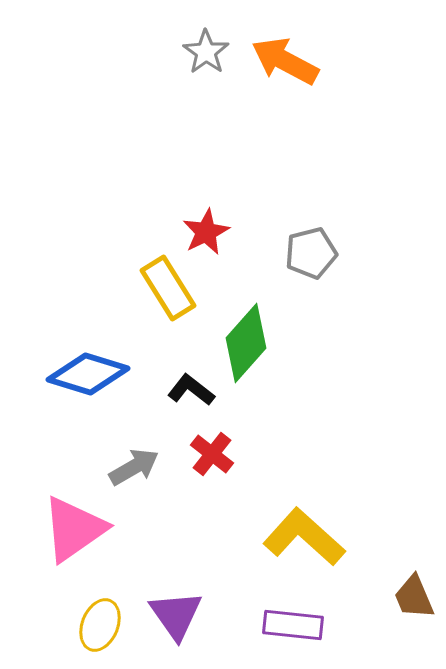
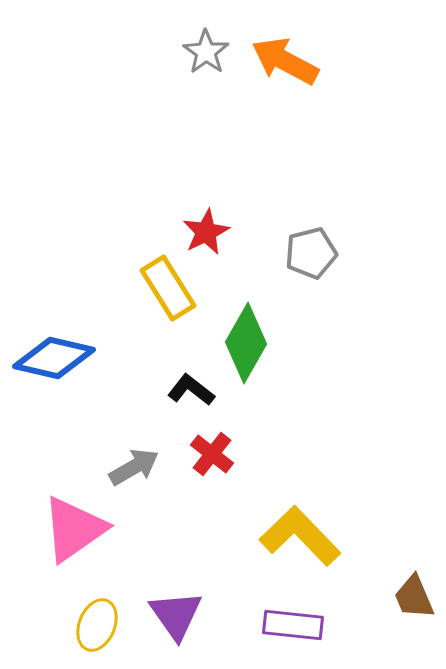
green diamond: rotated 12 degrees counterclockwise
blue diamond: moved 34 px left, 16 px up; rotated 4 degrees counterclockwise
yellow L-shape: moved 4 px left, 1 px up; rotated 4 degrees clockwise
yellow ellipse: moved 3 px left
